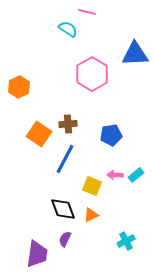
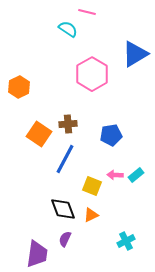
blue triangle: rotated 28 degrees counterclockwise
